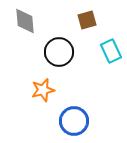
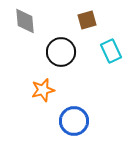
black circle: moved 2 px right
